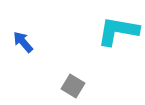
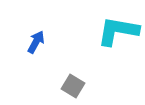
blue arrow: moved 13 px right; rotated 70 degrees clockwise
